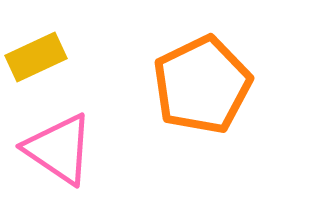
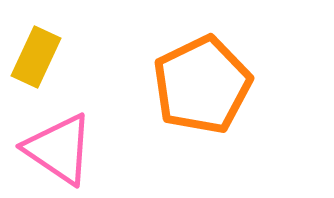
yellow rectangle: rotated 40 degrees counterclockwise
